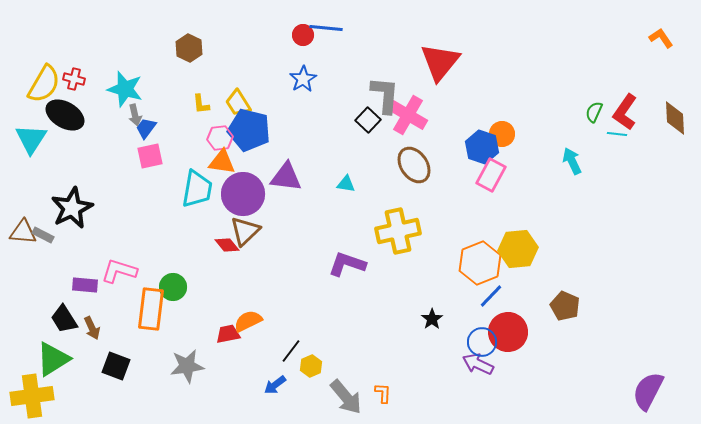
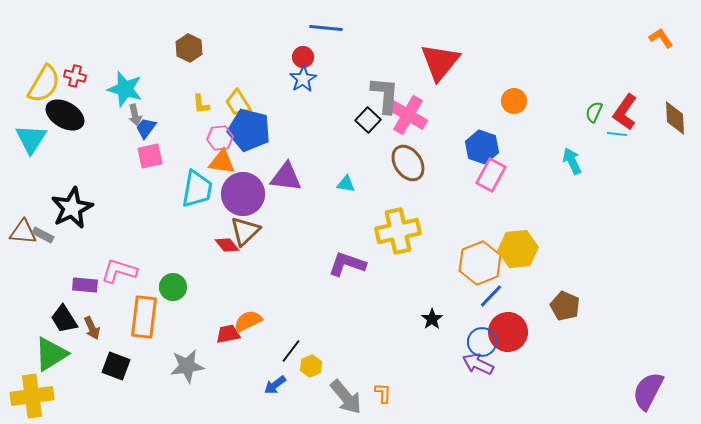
red circle at (303, 35): moved 22 px down
red cross at (74, 79): moved 1 px right, 3 px up
orange circle at (502, 134): moved 12 px right, 33 px up
brown ellipse at (414, 165): moved 6 px left, 2 px up
orange rectangle at (151, 309): moved 7 px left, 8 px down
green triangle at (53, 359): moved 2 px left, 5 px up
